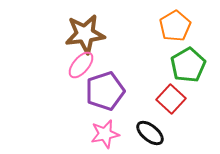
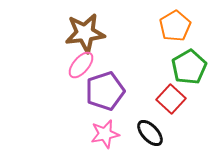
brown star: moved 1 px up
green pentagon: moved 1 px right, 2 px down
black ellipse: rotated 8 degrees clockwise
